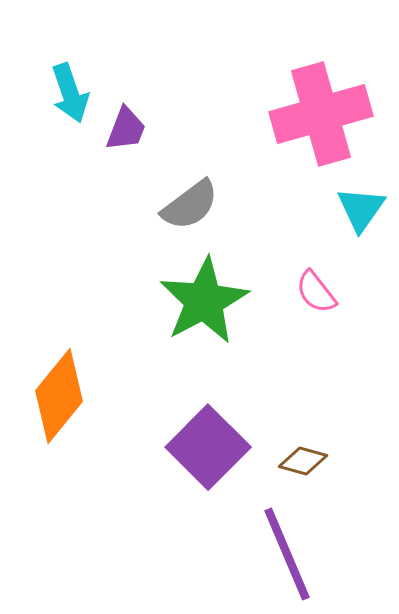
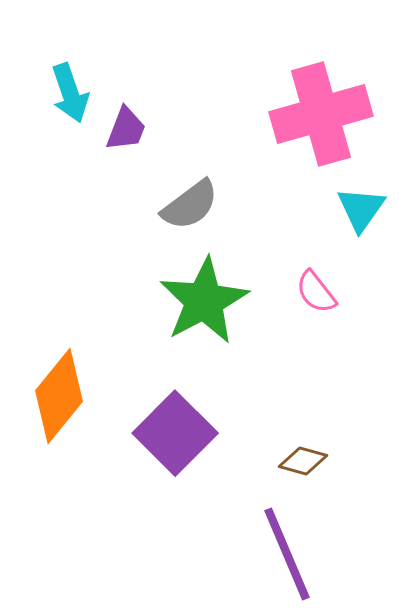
purple square: moved 33 px left, 14 px up
